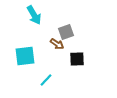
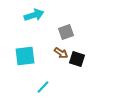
cyan arrow: rotated 78 degrees counterclockwise
brown arrow: moved 4 px right, 9 px down
black square: rotated 21 degrees clockwise
cyan line: moved 3 px left, 7 px down
